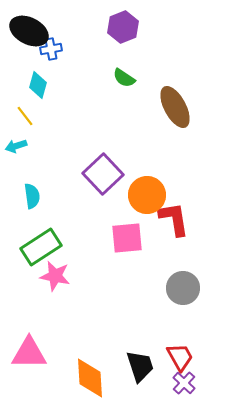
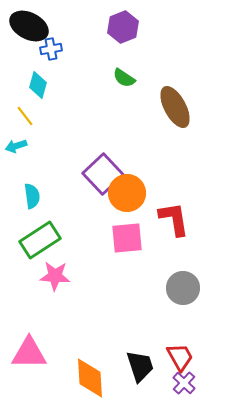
black ellipse: moved 5 px up
orange circle: moved 20 px left, 2 px up
green rectangle: moved 1 px left, 7 px up
pink star: rotated 8 degrees counterclockwise
